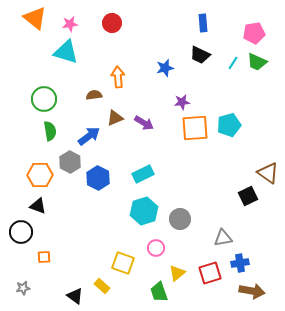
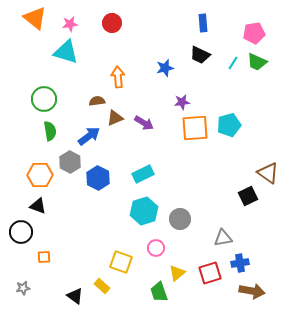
brown semicircle at (94, 95): moved 3 px right, 6 px down
yellow square at (123, 263): moved 2 px left, 1 px up
